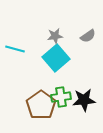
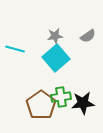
black star: moved 1 px left, 3 px down
